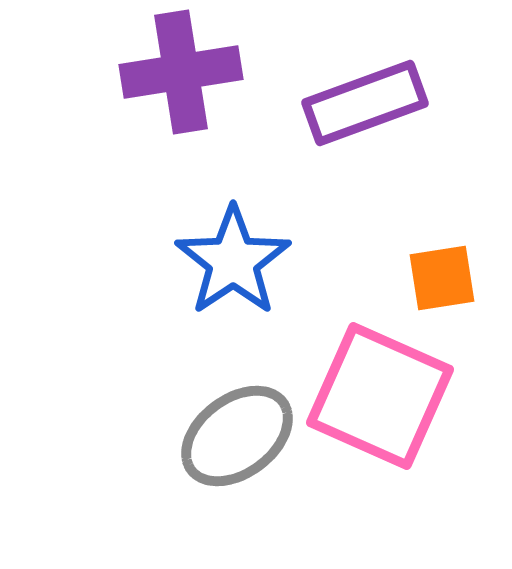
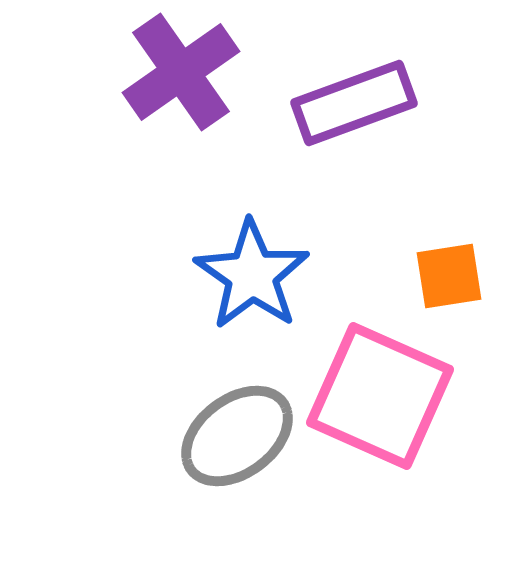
purple cross: rotated 26 degrees counterclockwise
purple rectangle: moved 11 px left
blue star: moved 19 px right, 14 px down; rotated 3 degrees counterclockwise
orange square: moved 7 px right, 2 px up
